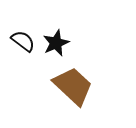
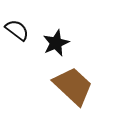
black semicircle: moved 6 px left, 11 px up
